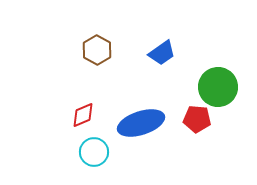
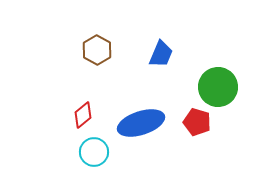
blue trapezoid: moved 1 px left, 1 px down; rotated 32 degrees counterclockwise
red diamond: rotated 16 degrees counterclockwise
red pentagon: moved 3 px down; rotated 12 degrees clockwise
